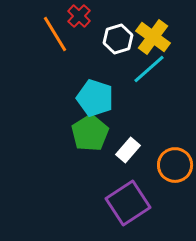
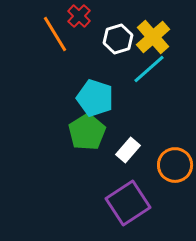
yellow cross: rotated 12 degrees clockwise
green pentagon: moved 3 px left, 1 px up
